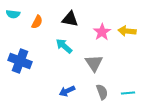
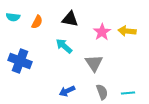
cyan semicircle: moved 3 px down
